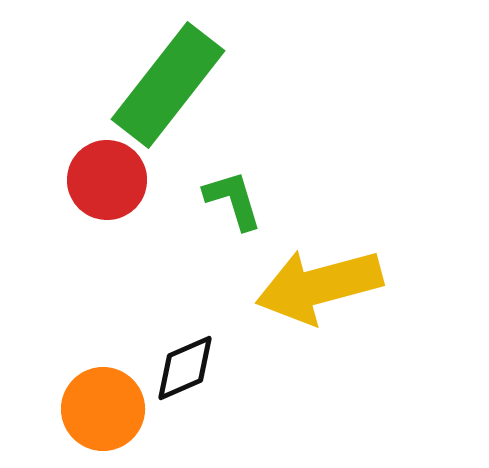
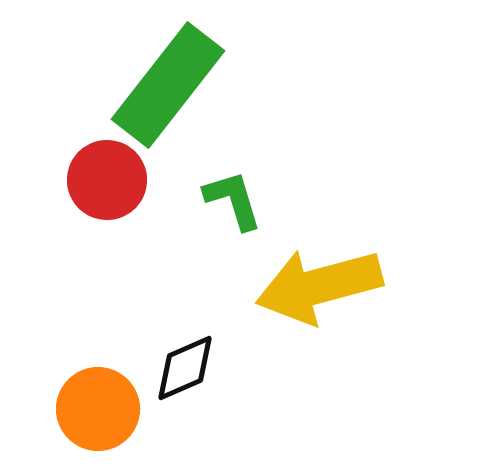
orange circle: moved 5 px left
